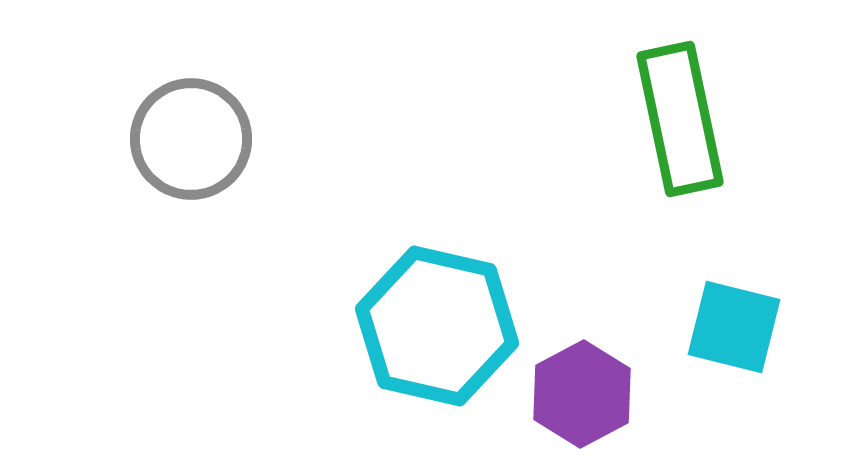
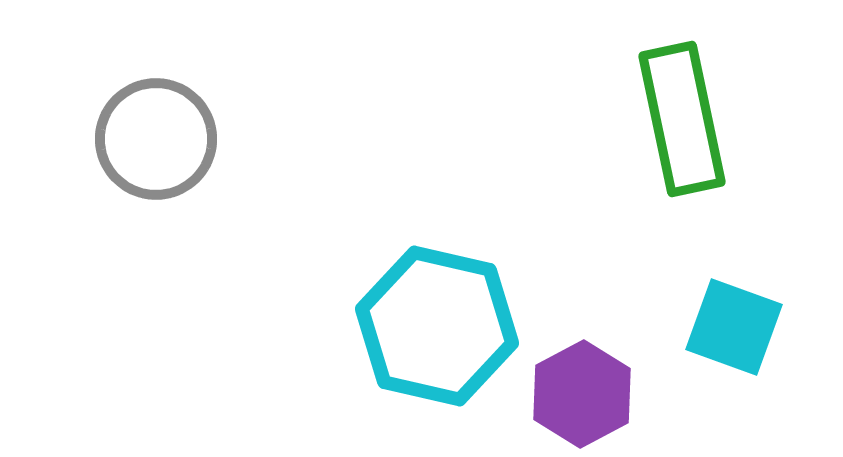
green rectangle: moved 2 px right
gray circle: moved 35 px left
cyan square: rotated 6 degrees clockwise
